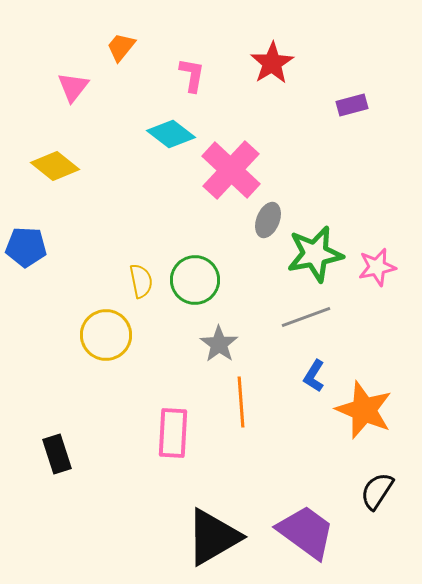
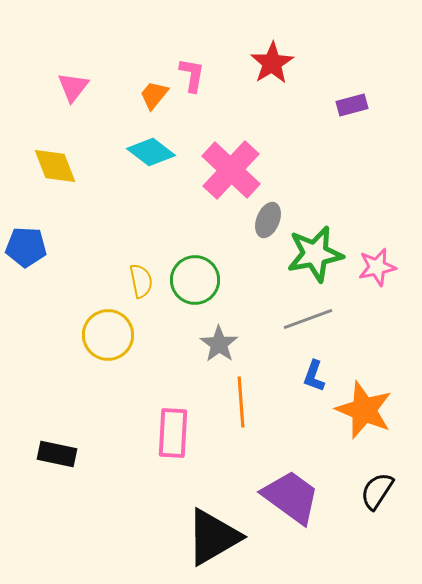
orange trapezoid: moved 33 px right, 48 px down
cyan diamond: moved 20 px left, 18 px down
yellow diamond: rotated 30 degrees clockwise
gray line: moved 2 px right, 2 px down
yellow circle: moved 2 px right
blue L-shape: rotated 12 degrees counterclockwise
black rectangle: rotated 60 degrees counterclockwise
purple trapezoid: moved 15 px left, 35 px up
